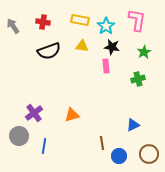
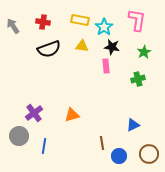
cyan star: moved 2 px left, 1 px down
black semicircle: moved 2 px up
